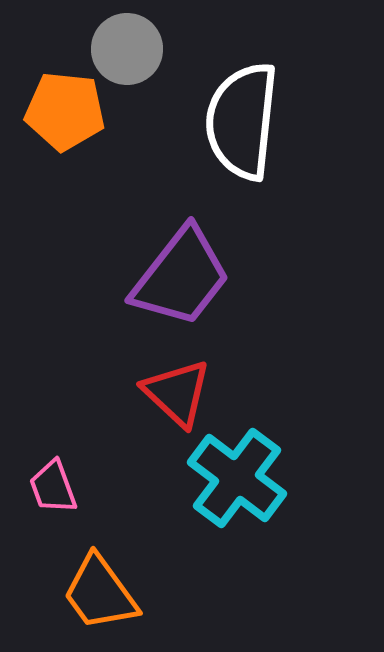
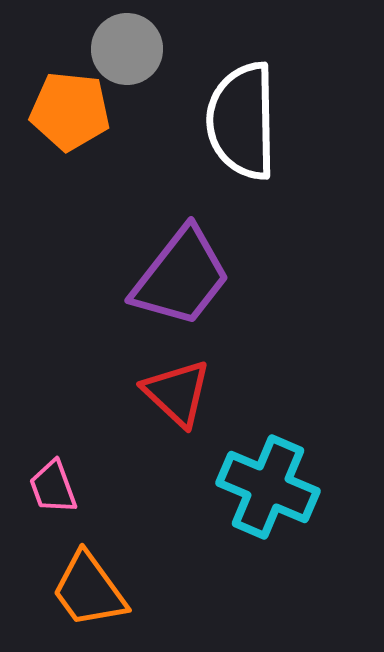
orange pentagon: moved 5 px right
white semicircle: rotated 7 degrees counterclockwise
cyan cross: moved 31 px right, 9 px down; rotated 14 degrees counterclockwise
orange trapezoid: moved 11 px left, 3 px up
